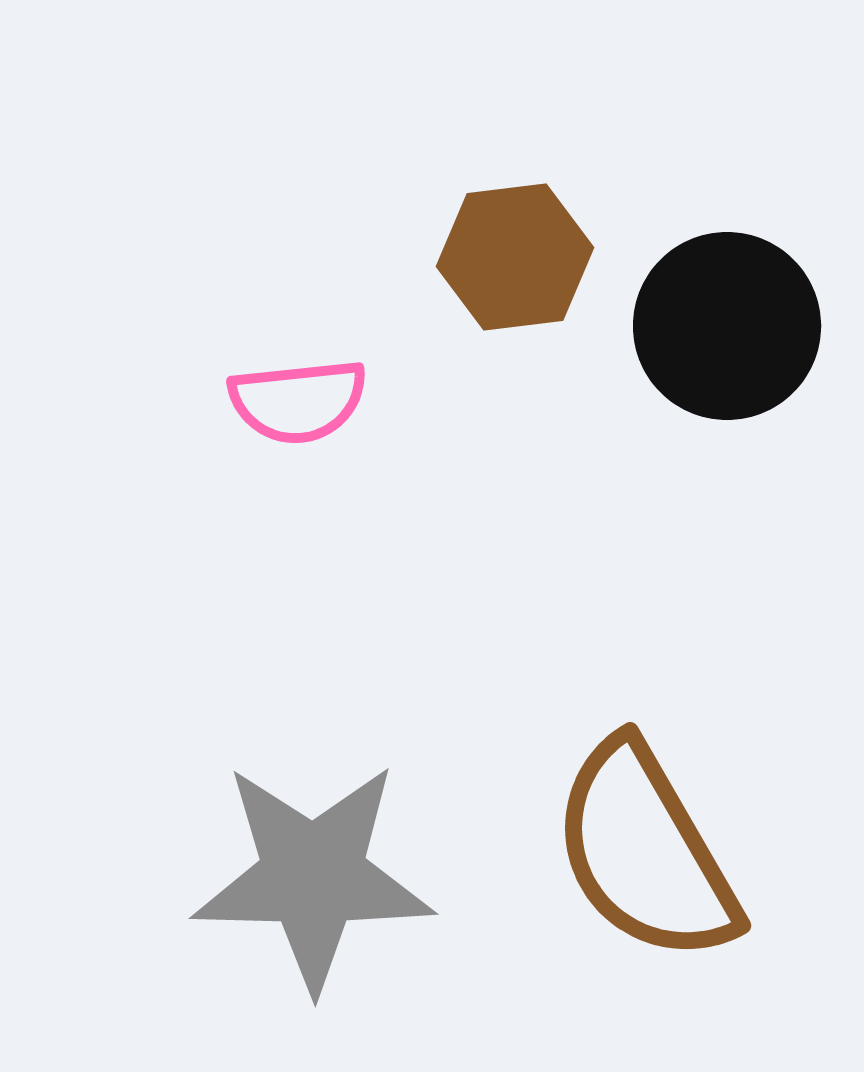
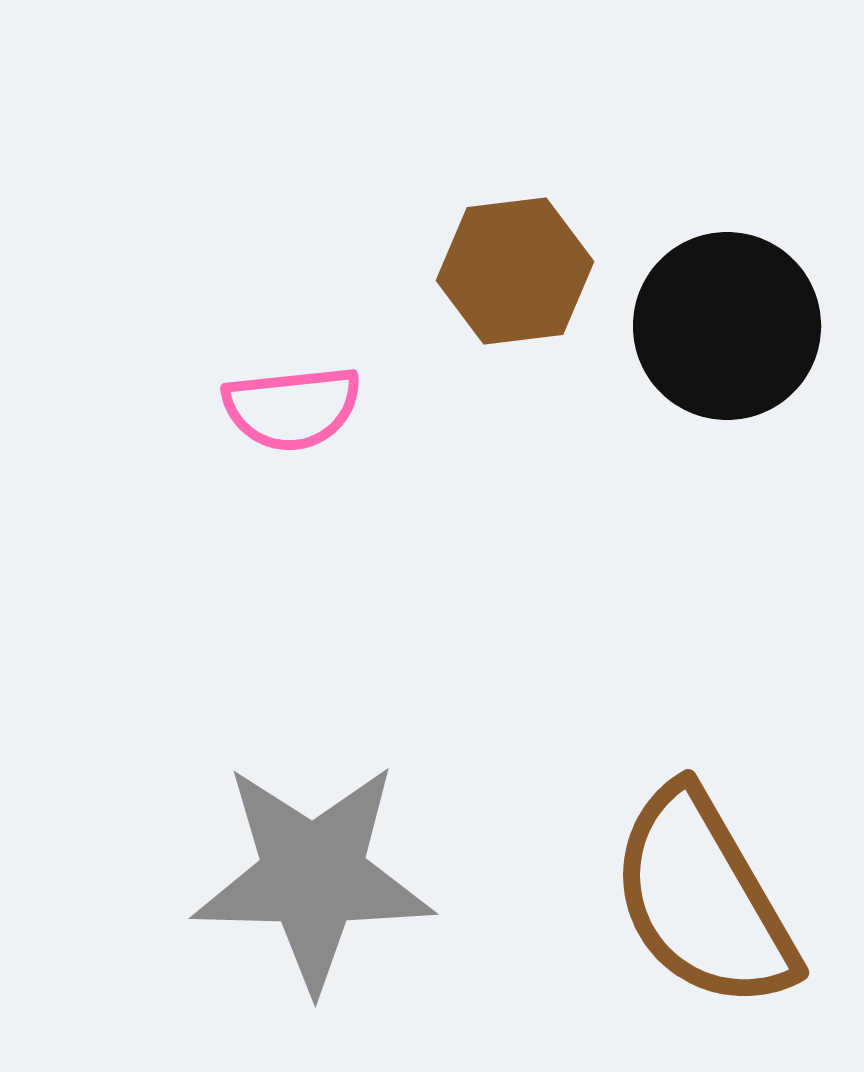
brown hexagon: moved 14 px down
pink semicircle: moved 6 px left, 7 px down
brown semicircle: moved 58 px right, 47 px down
